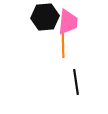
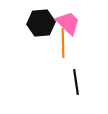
black hexagon: moved 4 px left, 6 px down
pink trapezoid: moved 1 px down; rotated 52 degrees counterclockwise
